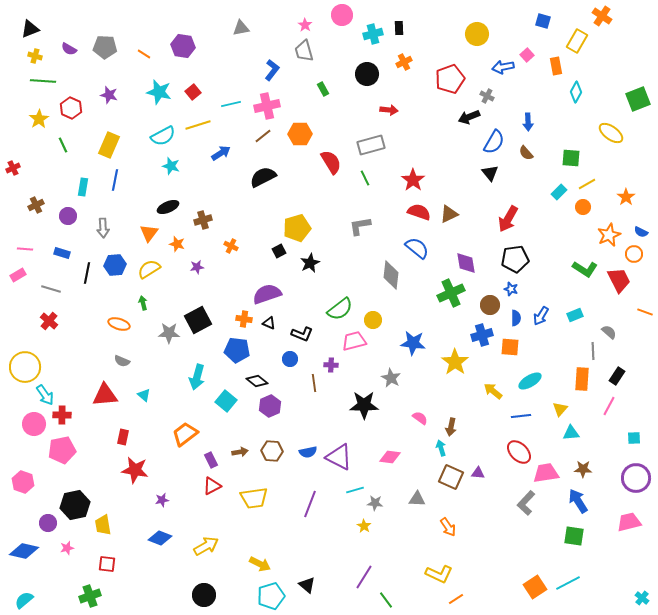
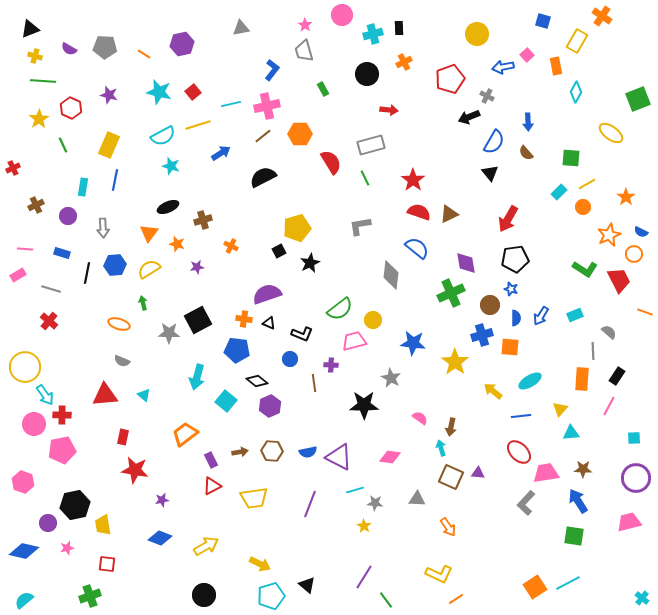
purple hexagon at (183, 46): moved 1 px left, 2 px up; rotated 20 degrees counterclockwise
